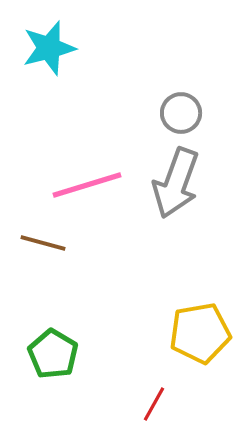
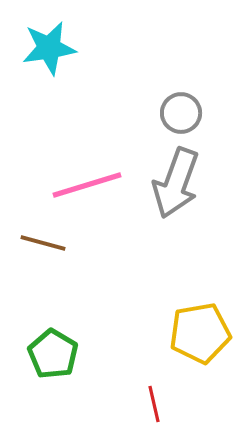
cyan star: rotated 6 degrees clockwise
red line: rotated 42 degrees counterclockwise
